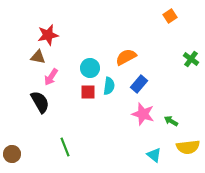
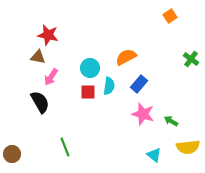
red star: rotated 25 degrees clockwise
